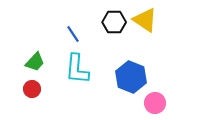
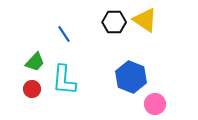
blue line: moved 9 px left
cyan L-shape: moved 13 px left, 11 px down
pink circle: moved 1 px down
